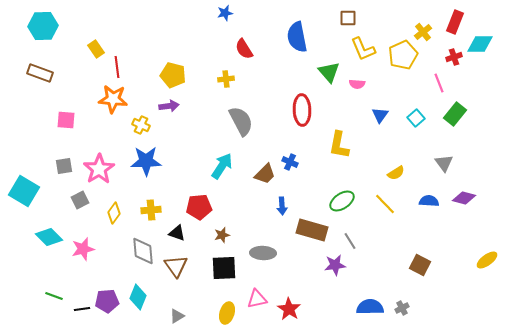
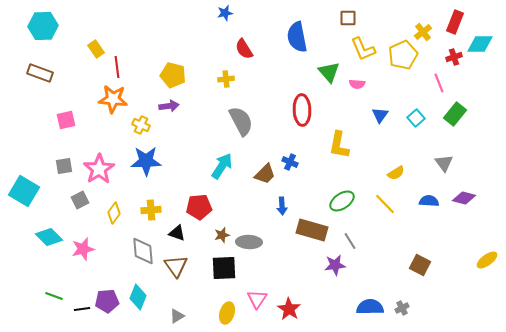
pink square at (66, 120): rotated 18 degrees counterclockwise
gray ellipse at (263, 253): moved 14 px left, 11 px up
pink triangle at (257, 299): rotated 45 degrees counterclockwise
